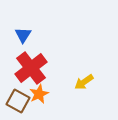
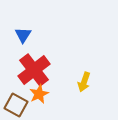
red cross: moved 3 px right, 2 px down
yellow arrow: rotated 36 degrees counterclockwise
brown square: moved 2 px left, 4 px down
